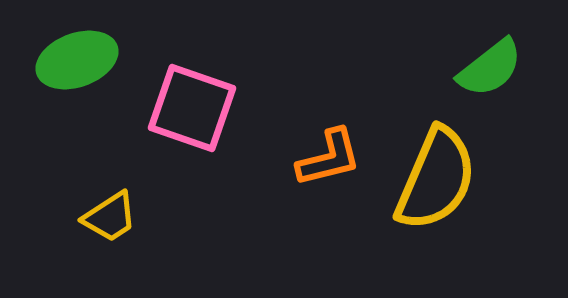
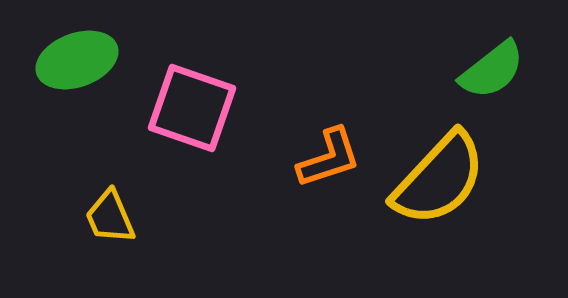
green semicircle: moved 2 px right, 2 px down
orange L-shape: rotated 4 degrees counterclockwise
yellow semicircle: moved 3 px right; rotated 20 degrees clockwise
yellow trapezoid: rotated 100 degrees clockwise
